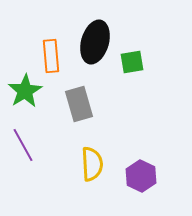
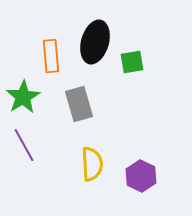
green star: moved 2 px left, 6 px down
purple line: moved 1 px right
